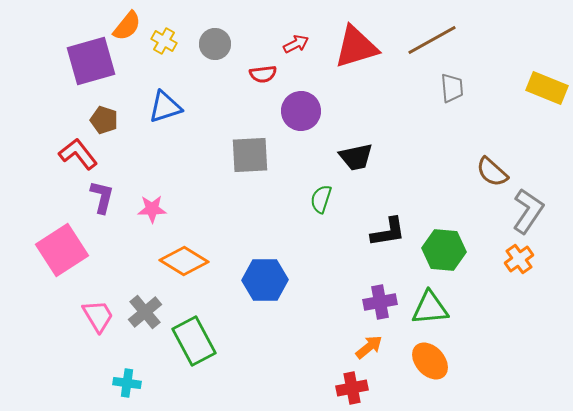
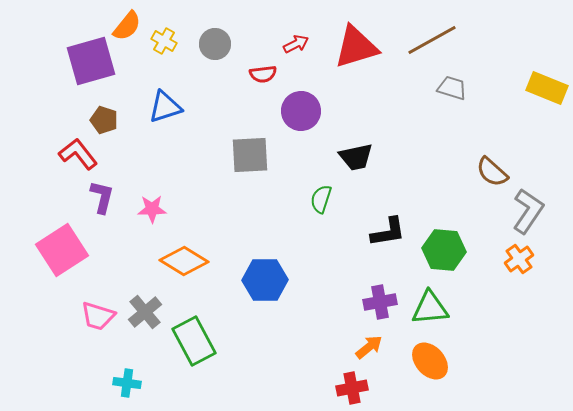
gray trapezoid: rotated 68 degrees counterclockwise
pink trapezoid: rotated 138 degrees clockwise
